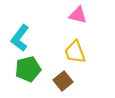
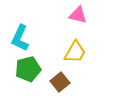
cyan L-shape: rotated 12 degrees counterclockwise
yellow trapezoid: rotated 130 degrees counterclockwise
brown square: moved 3 px left, 1 px down
